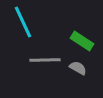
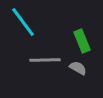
cyan line: rotated 12 degrees counterclockwise
green rectangle: rotated 35 degrees clockwise
